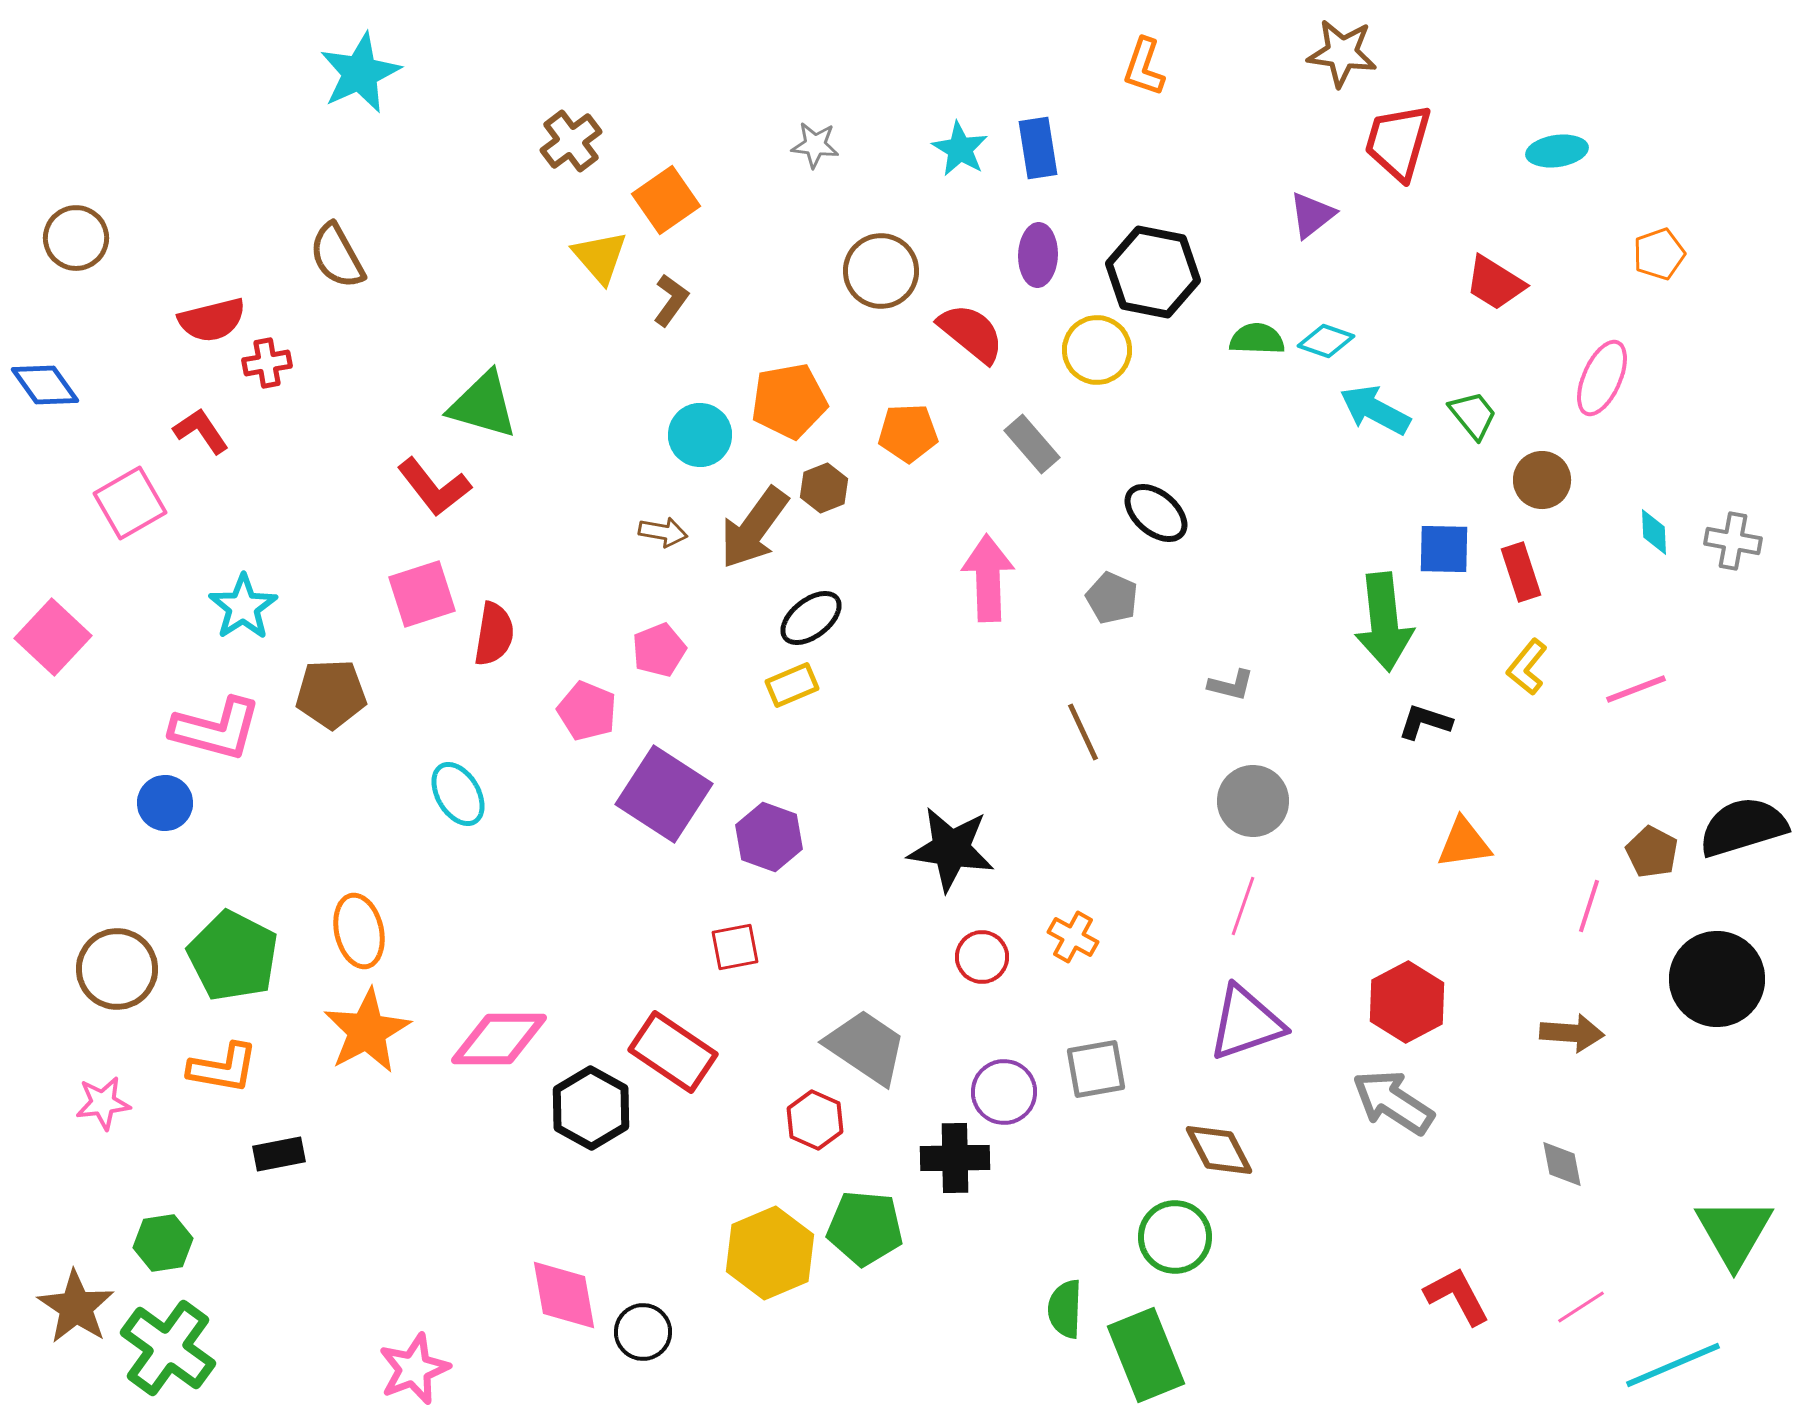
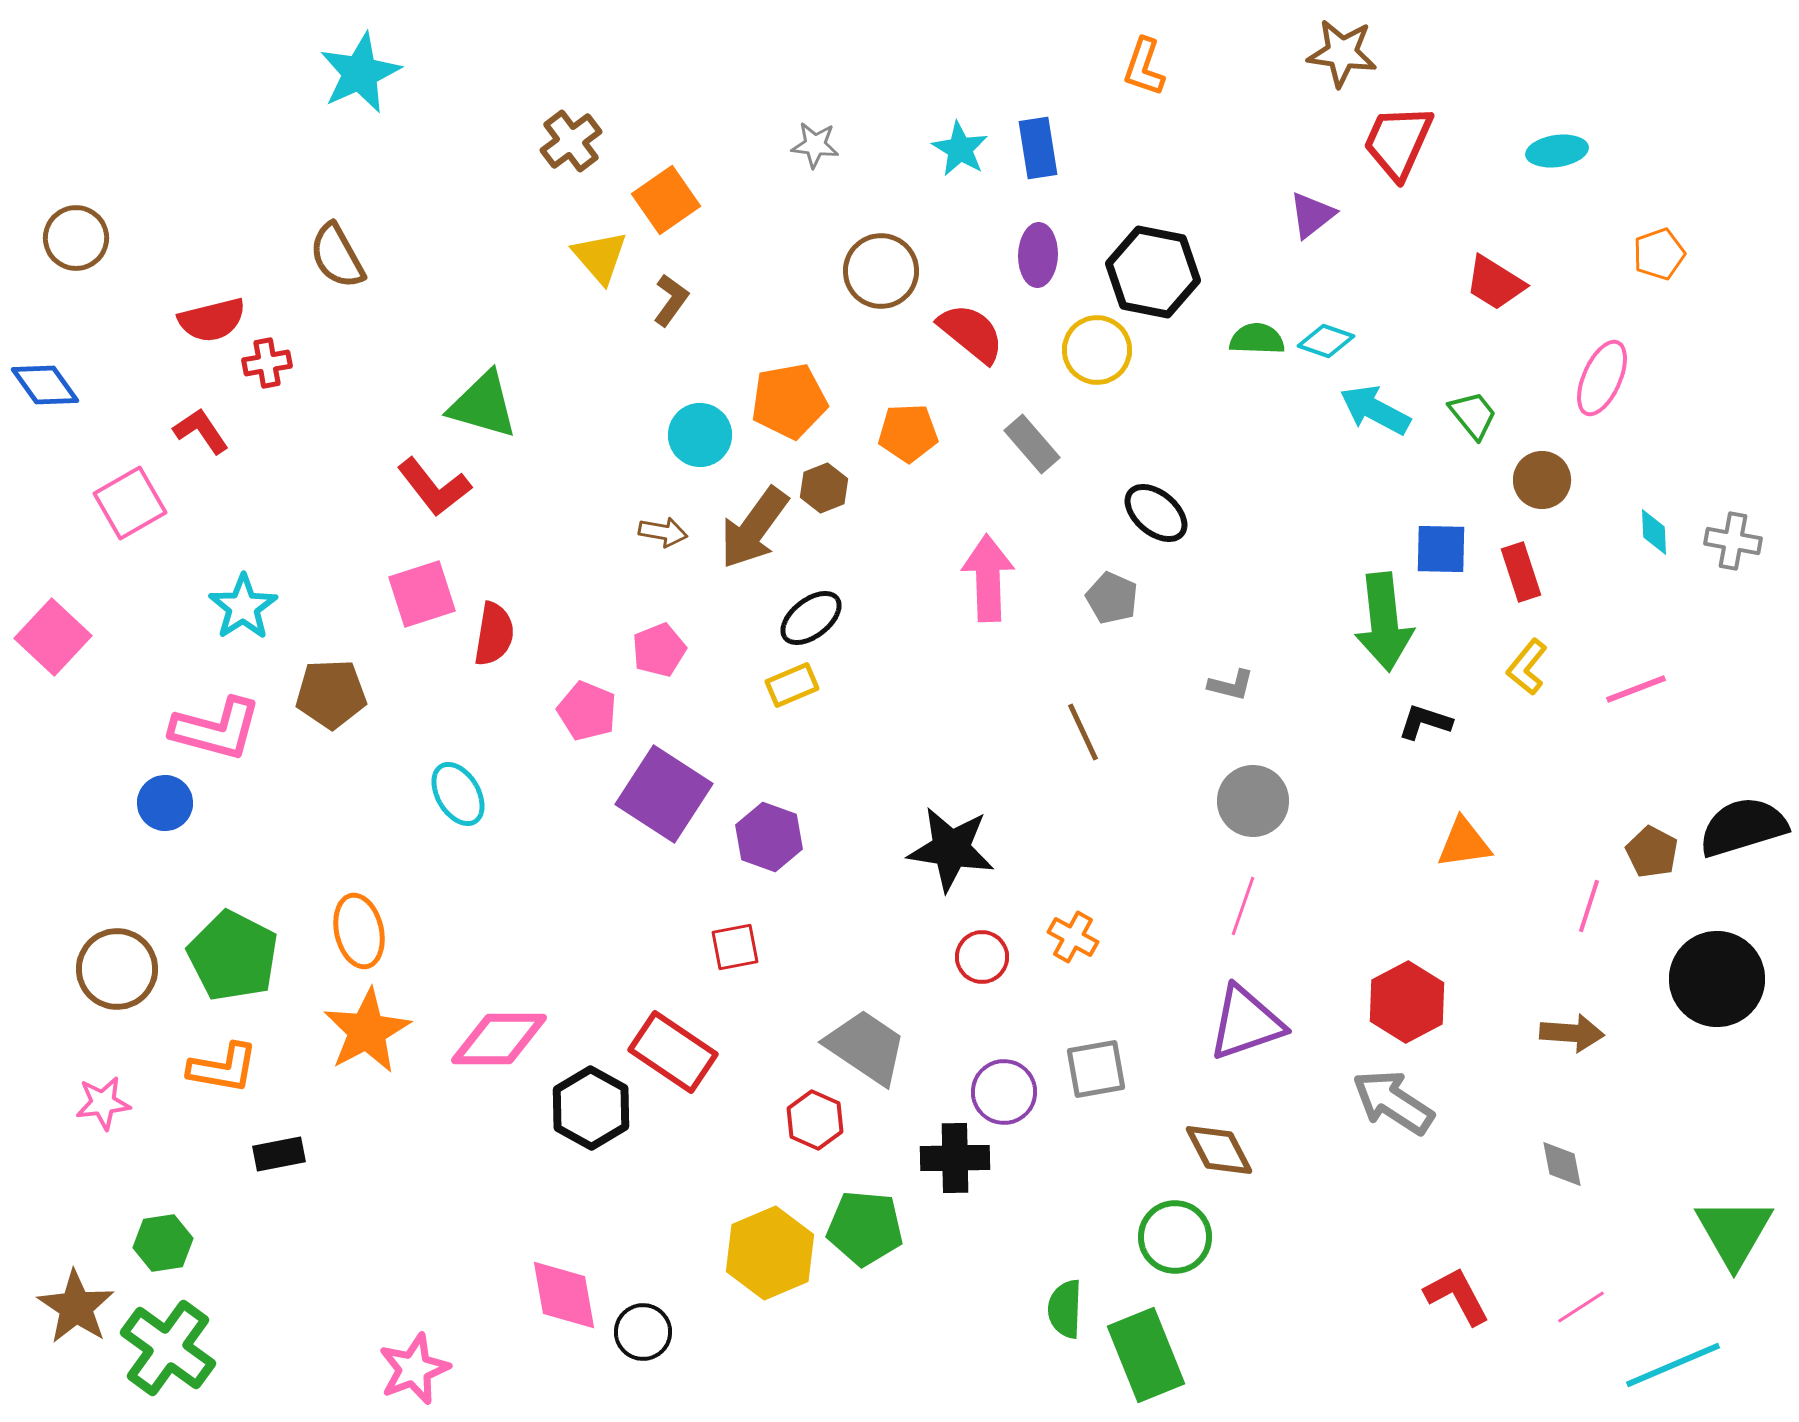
red trapezoid at (1398, 142): rotated 8 degrees clockwise
blue square at (1444, 549): moved 3 px left
